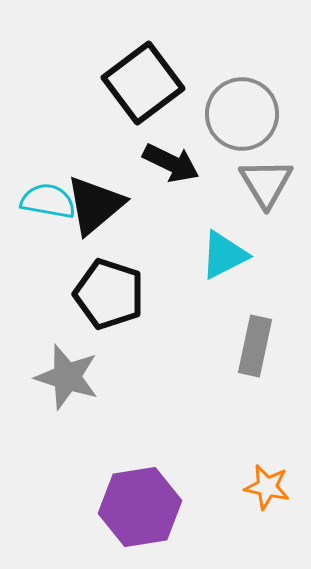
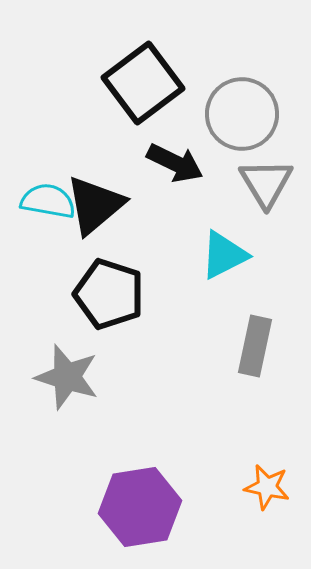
black arrow: moved 4 px right
